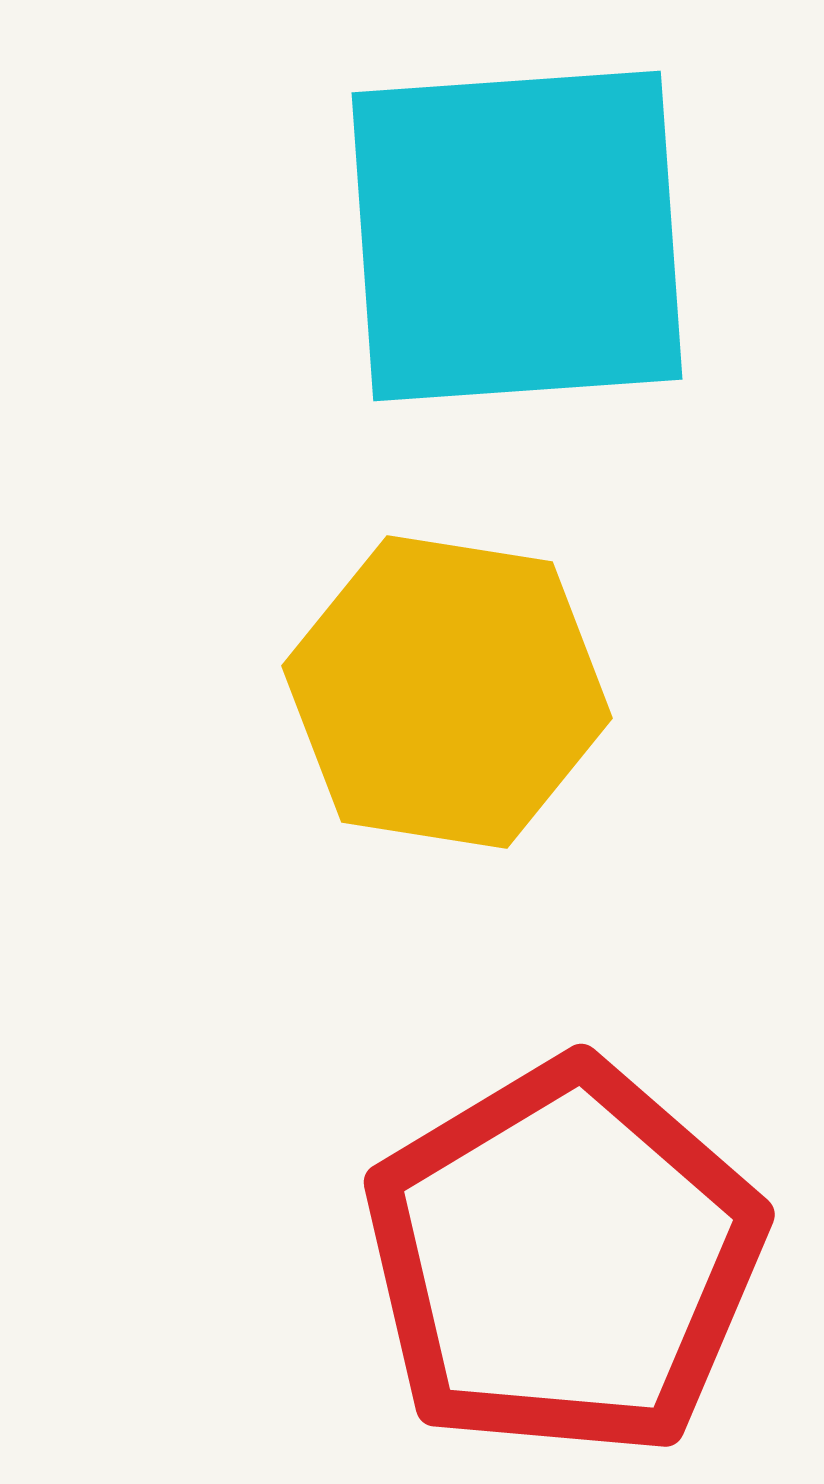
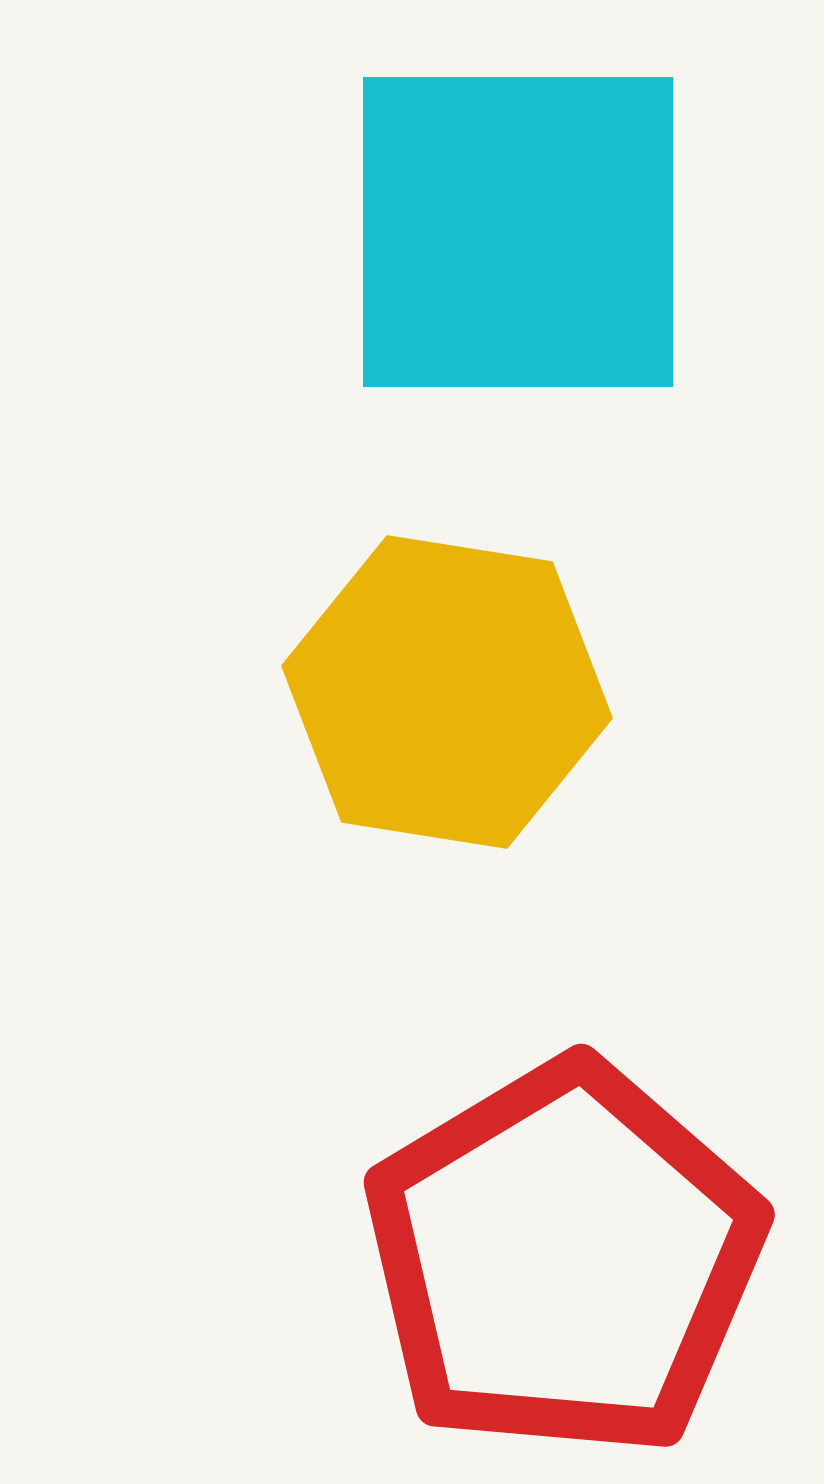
cyan square: moved 1 px right, 4 px up; rotated 4 degrees clockwise
